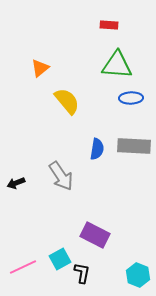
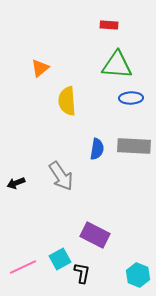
yellow semicircle: rotated 144 degrees counterclockwise
